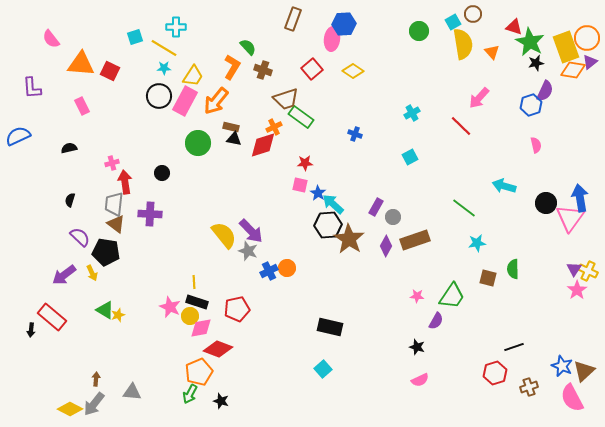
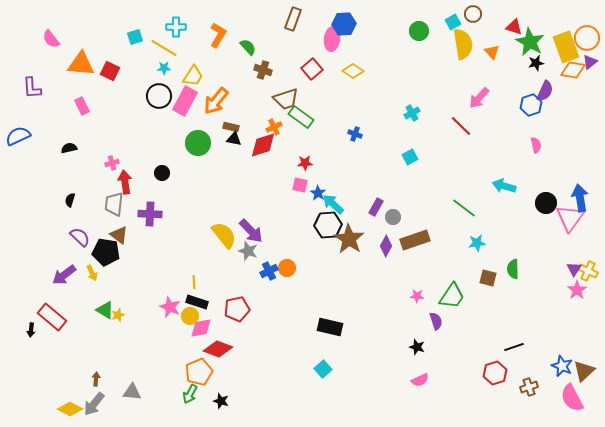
orange L-shape at (232, 67): moved 14 px left, 32 px up
brown triangle at (116, 224): moved 3 px right, 11 px down
purple semicircle at (436, 321): rotated 48 degrees counterclockwise
